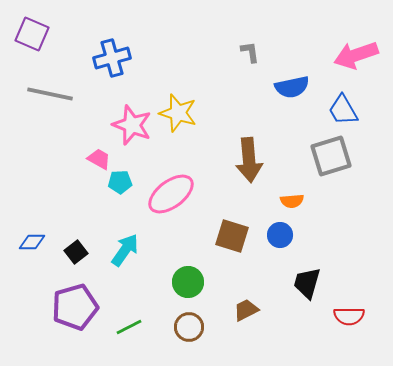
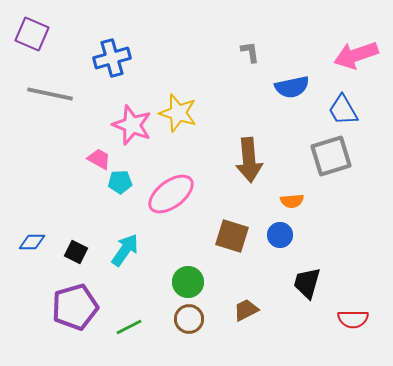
black square: rotated 25 degrees counterclockwise
red semicircle: moved 4 px right, 3 px down
brown circle: moved 8 px up
